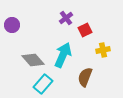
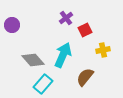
brown semicircle: rotated 18 degrees clockwise
